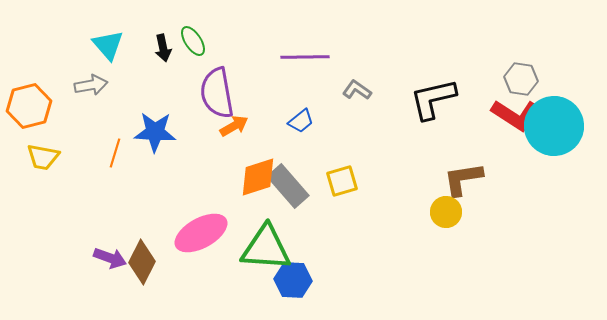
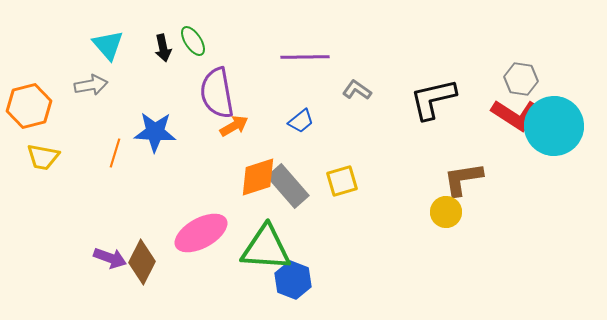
blue hexagon: rotated 18 degrees clockwise
